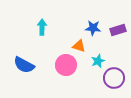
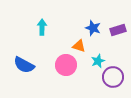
blue star: rotated 14 degrees clockwise
purple circle: moved 1 px left, 1 px up
